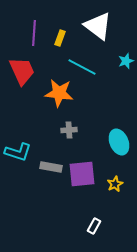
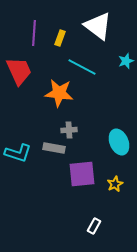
red trapezoid: moved 3 px left
cyan L-shape: moved 1 px down
gray rectangle: moved 3 px right, 19 px up
